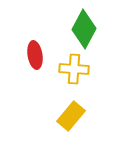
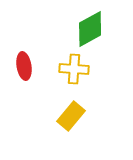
green diamond: moved 6 px right; rotated 33 degrees clockwise
red ellipse: moved 11 px left, 11 px down
